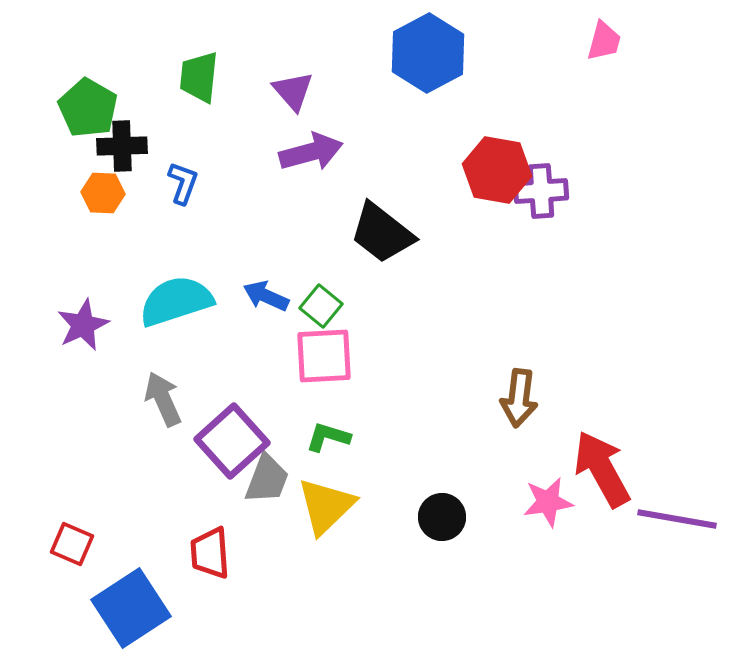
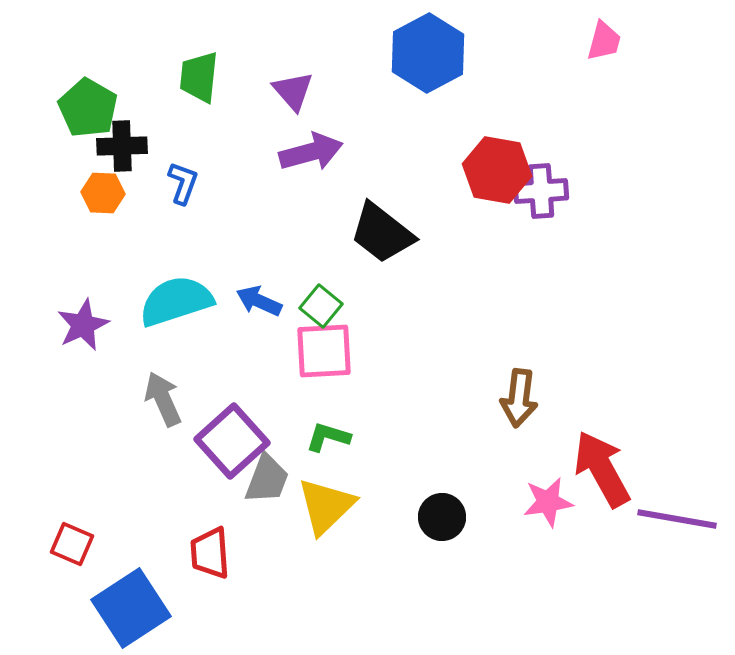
blue arrow: moved 7 px left, 5 px down
pink square: moved 5 px up
